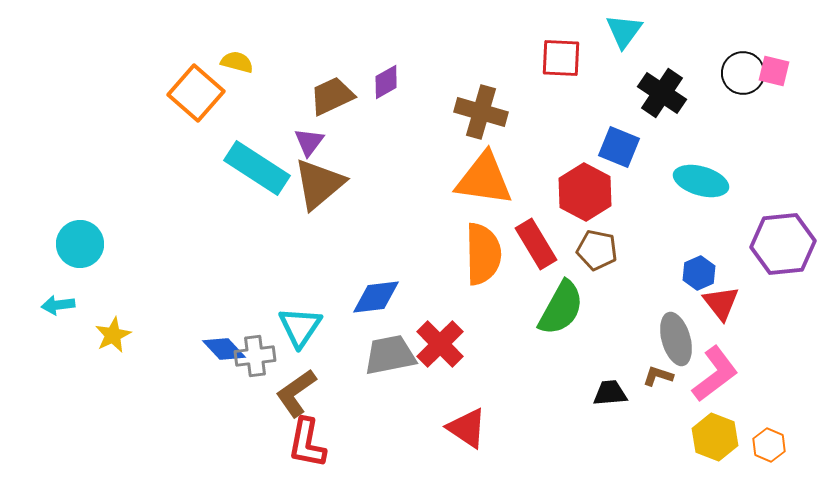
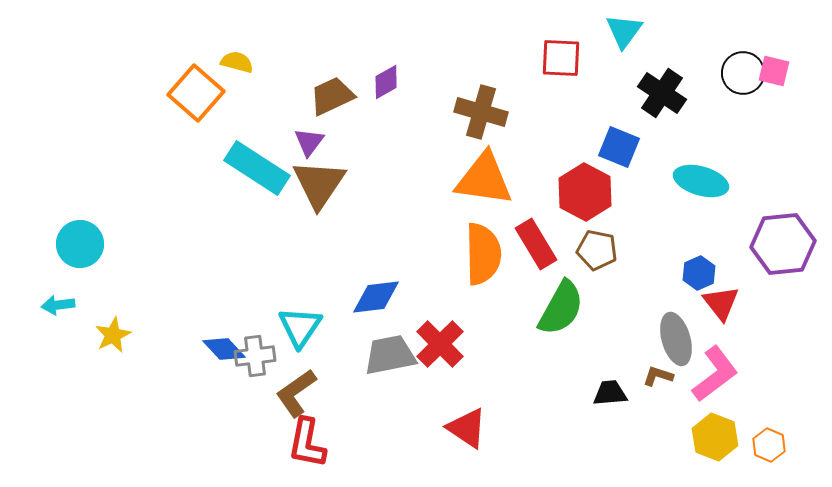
brown triangle at (319, 184): rotated 16 degrees counterclockwise
